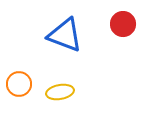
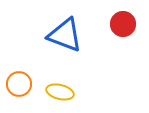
yellow ellipse: rotated 24 degrees clockwise
